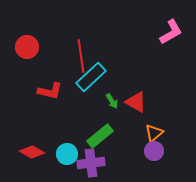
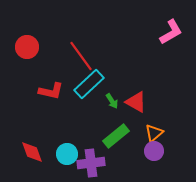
red line: rotated 28 degrees counterclockwise
cyan rectangle: moved 2 px left, 7 px down
red L-shape: moved 1 px right
green rectangle: moved 16 px right
red diamond: rotated 40 degrees clockwise
